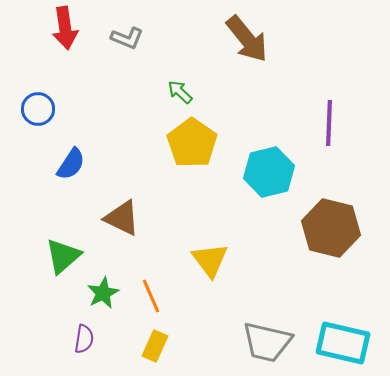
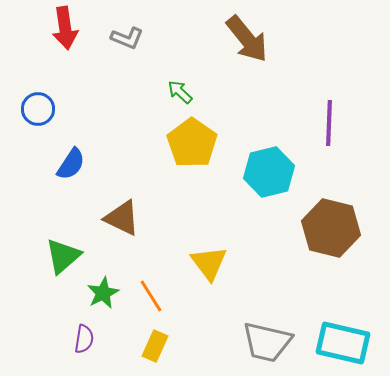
yellow triangle: moved 1 px left, 3 px down
orange line: rotated 8 degrees counterclockwise
